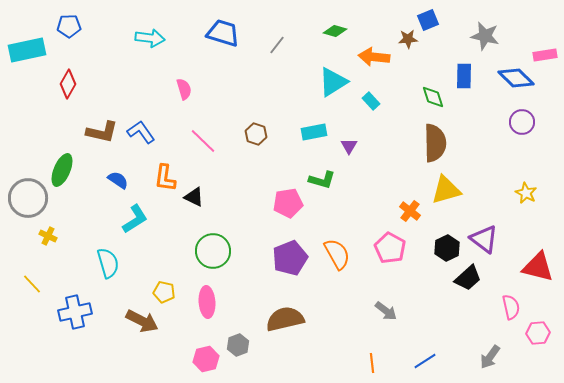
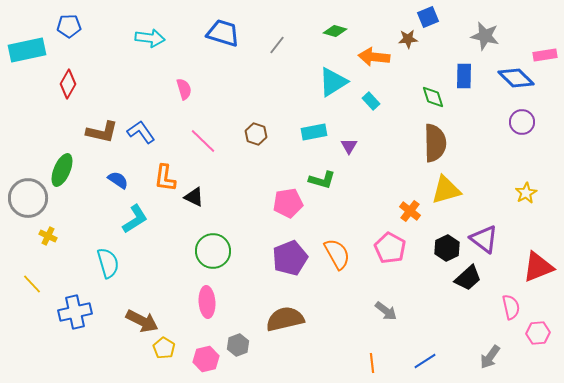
blue square at (428, 20): moved 3 px up
yellow star at (526, 193): rotated 15 degrees clockwise
red triangle at (538, 267): rotated 36 degrees counterclockwise
yellow pentagon at (164, 292): moved 56 px down; rotated 20 degrees clockwise
